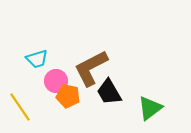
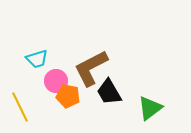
yellow line: rotated 8 degrees clockwise
